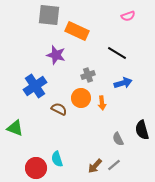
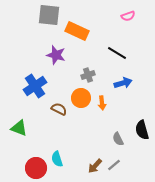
green triangle: moved 4 px right
